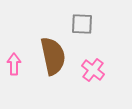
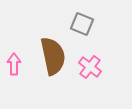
gray square: rotated 20 degrees clockwise
pink cross: moved 3 px left, 3 px up
